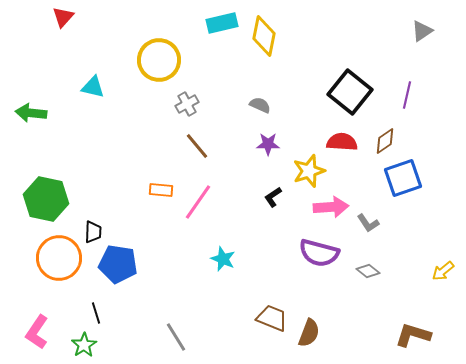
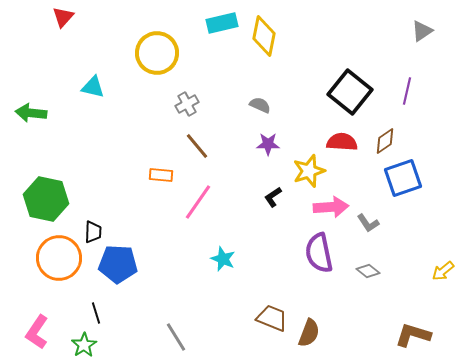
yellow circle: moved 2 px left, 7 px up
purple line: moved 4 px up
orange rectangle: moved 15 px up
purple semicircle: rotated 63 degrees clockwise
blue pentagon: rotated 6 degrees counterclockwise
